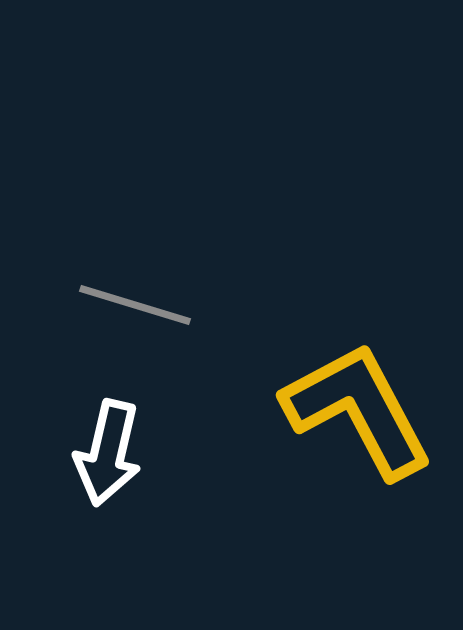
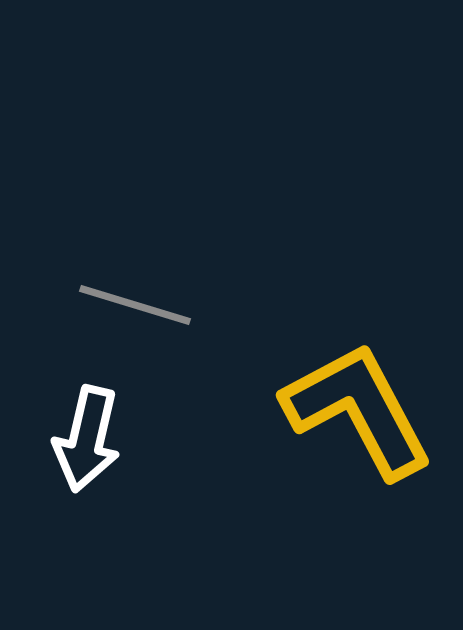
white arrow: moved 21 px left, 14 px up
